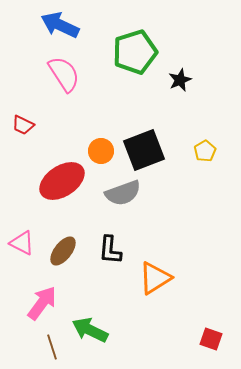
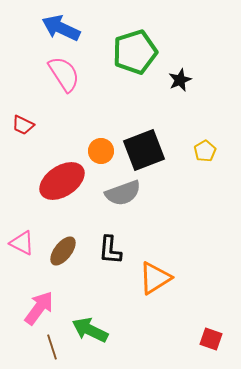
blue arrow: moved 1 px right, 3 px down
pink arrow: moved 3 px left, 5 px down
